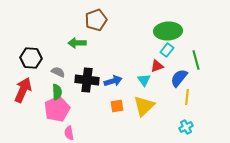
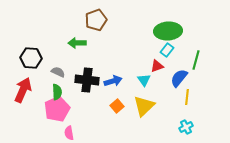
green line: rotated 30 degrees clockwise
orange square: rotated 32 degrees counterclockwise
